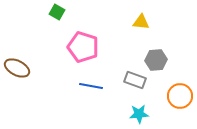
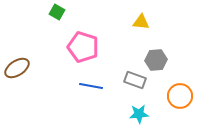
brown ellipse: rotated 60 degrees counterclockwise
